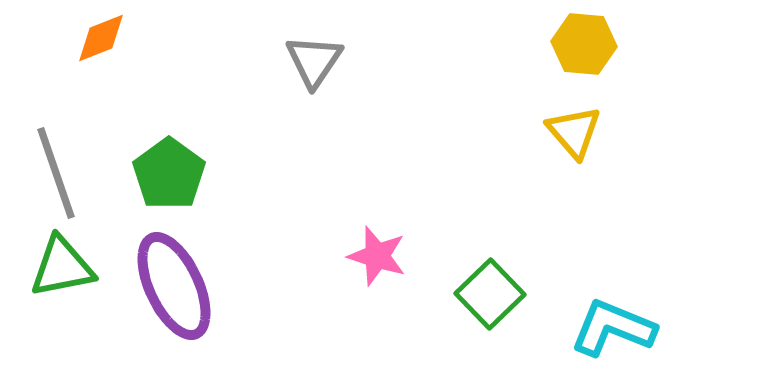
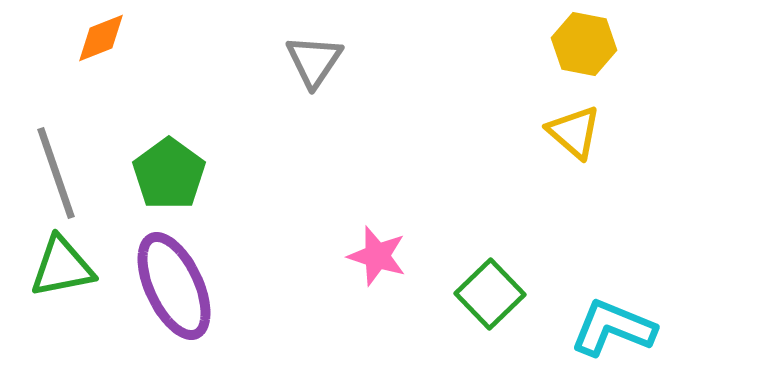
yellow hexagon: rotated 6 degrees clockwise
yellow triangle: rotated 8 degrees counterclockwise
